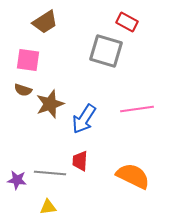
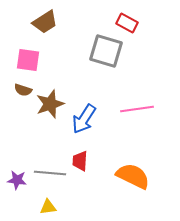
red rectangle: moved 1 px down
